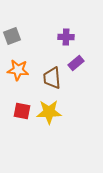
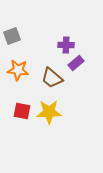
purple cross: moved 8 px down
brown trapezoid: rotated 45 degrees counterclockwise
